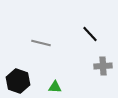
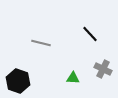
gray cross: moved 3 px down; rotated 30 degrees clockwise
green triangle: moved 18 px right, 9 px up
